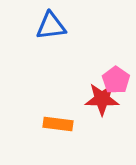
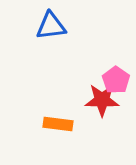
red star: moved 1 px down
